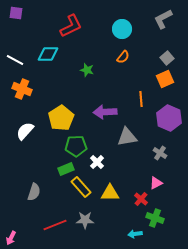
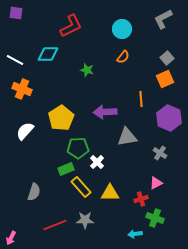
green pentagon: moved 2 px right, 2 px down
red cross: rotated 32 degrees clockwise
